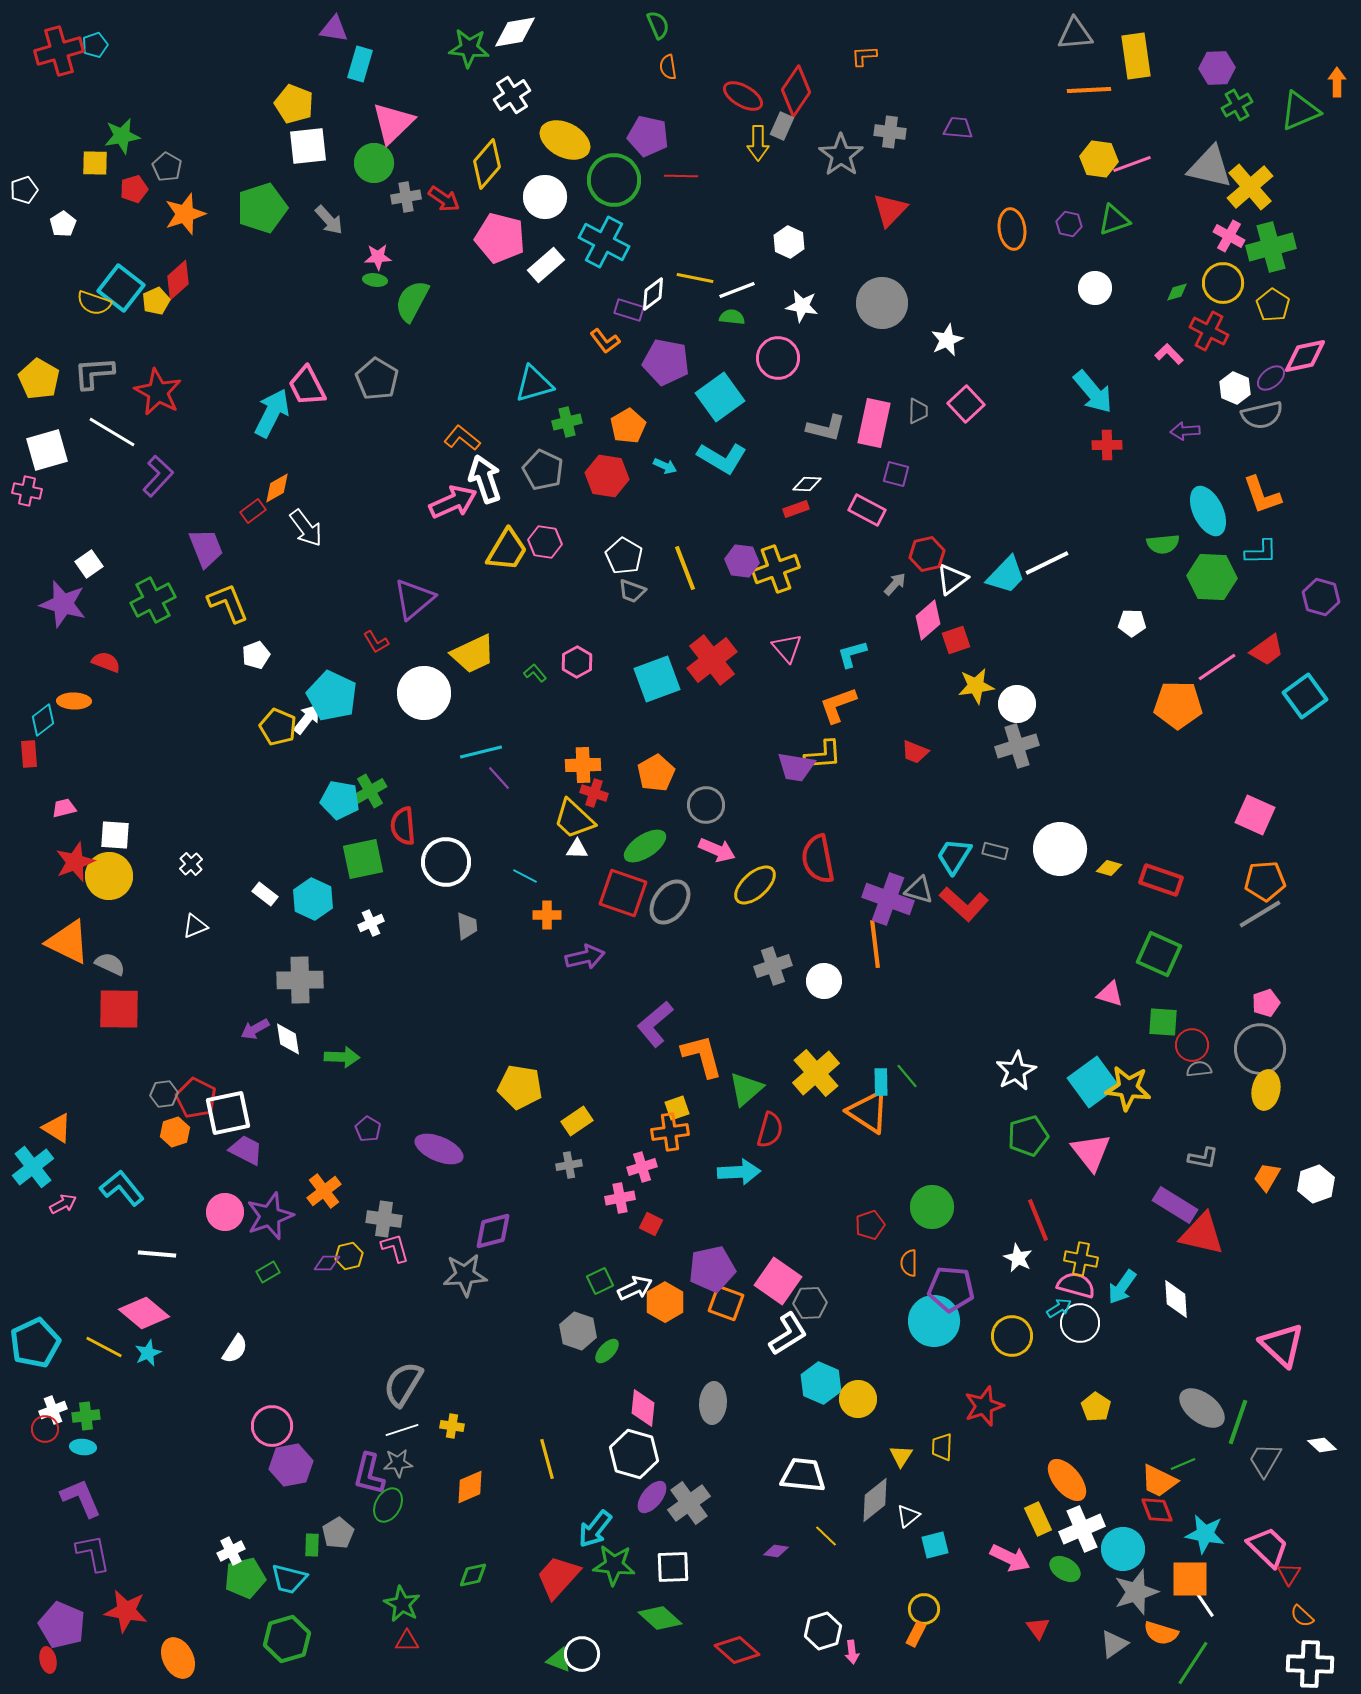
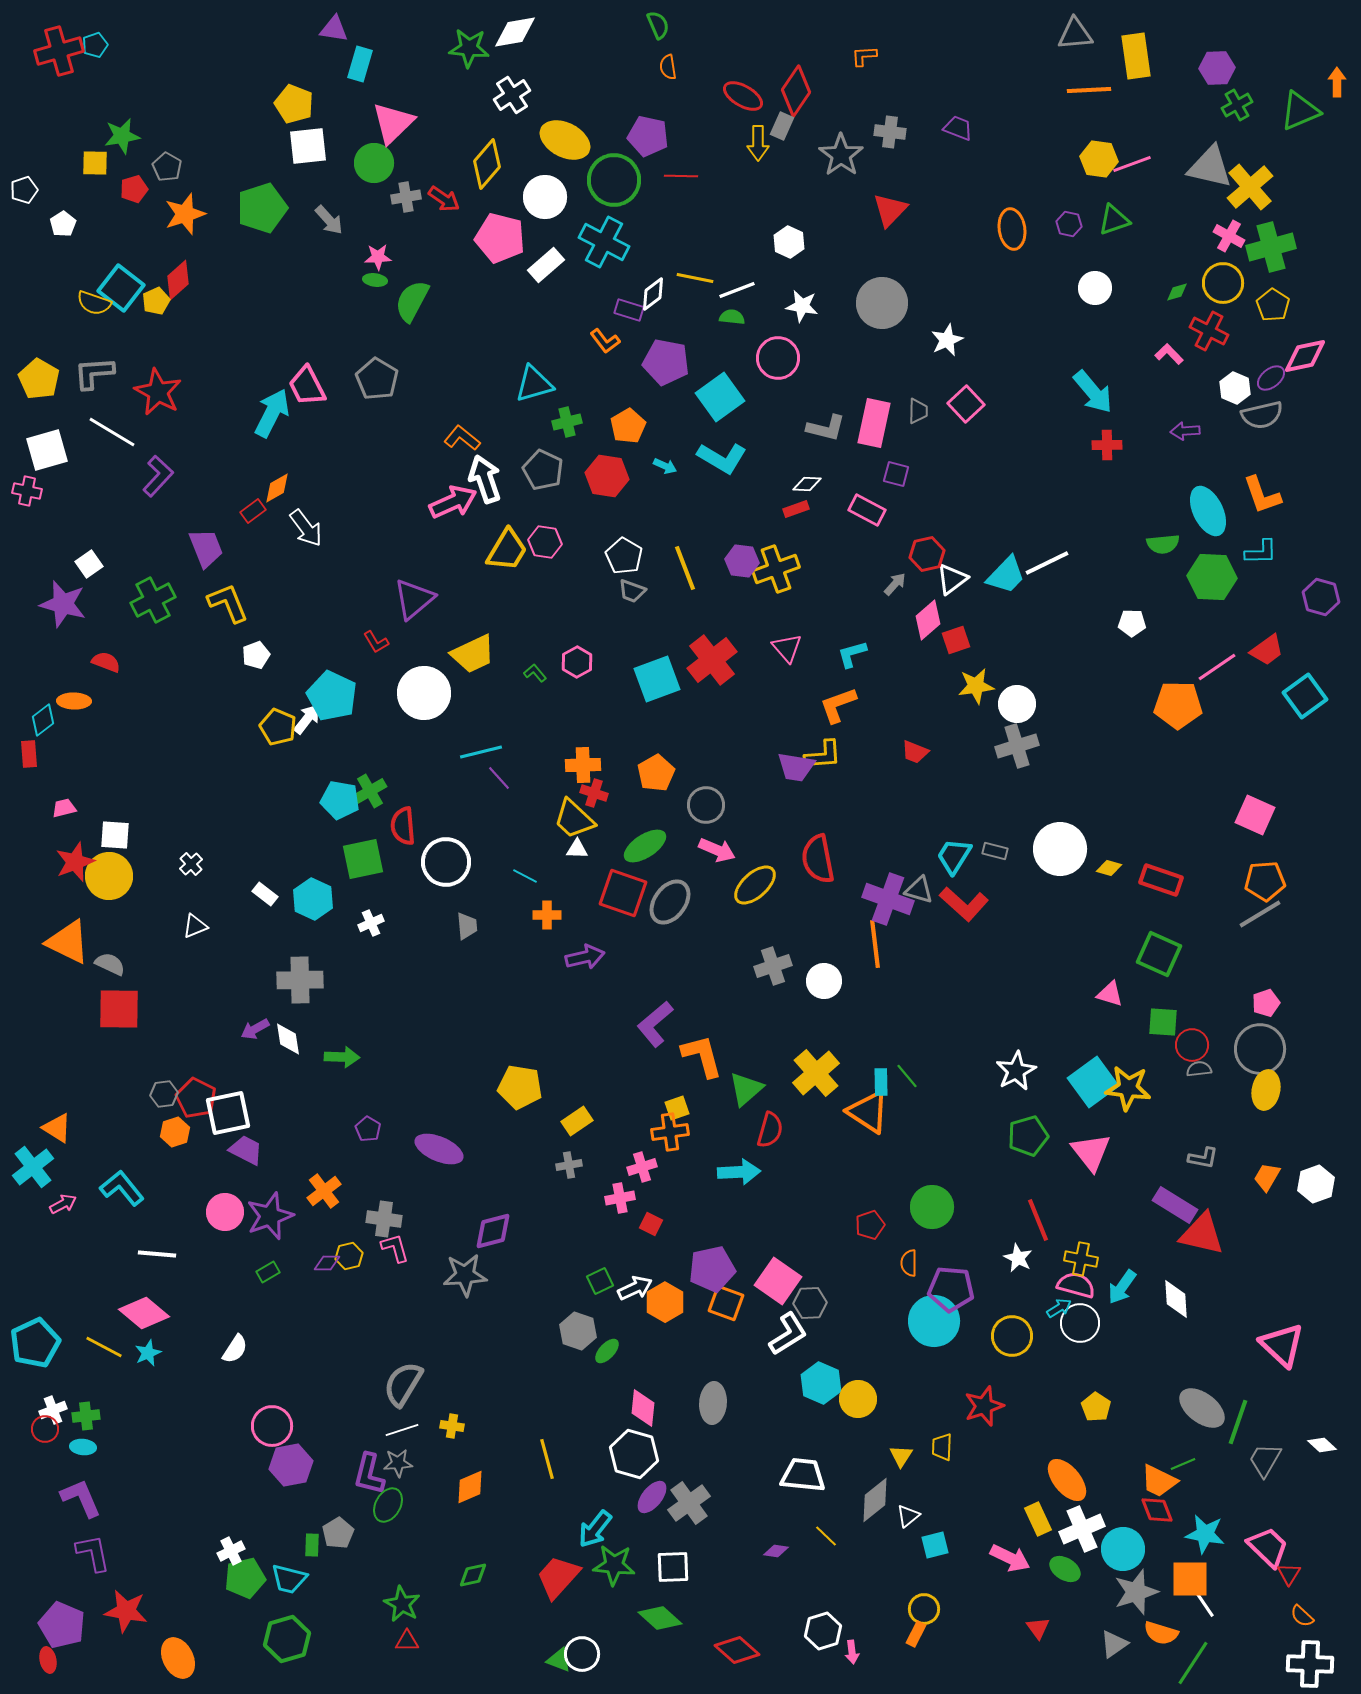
purple trapezoid at (958, 128): rotated 16 degrees clockwise
